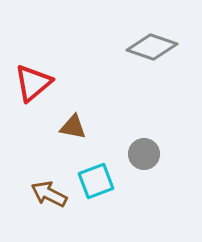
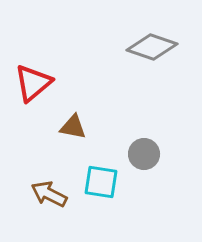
cyan square: moved 5 px right, 1 px down; rotated 30 degrees clockwise
